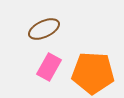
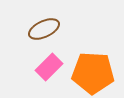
pink rectangle: rotated 16 degrees clockwise
